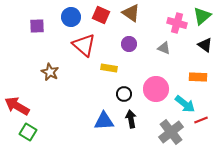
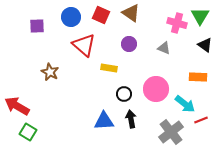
green triangle: moved 2 px left; rotated 18 degrees counterclockwise
